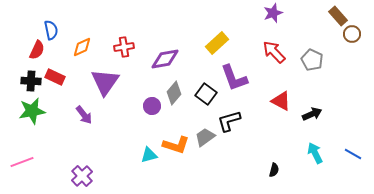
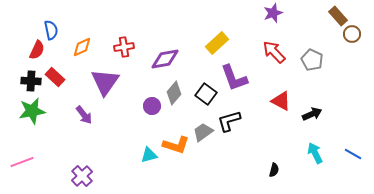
red rectangle: rotated 18 degrees clockwise
gray trapezoid: moved 2 px left, 5 px up
